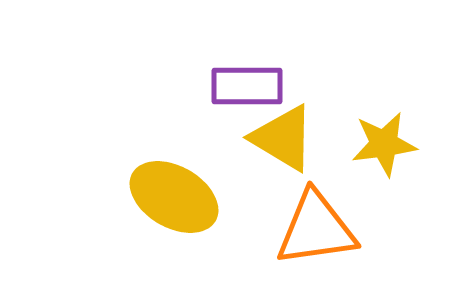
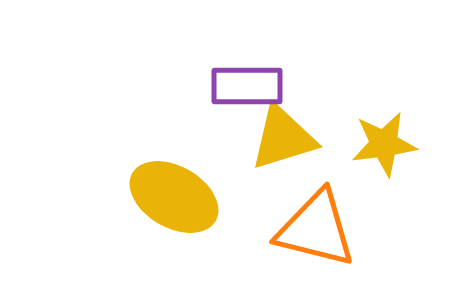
yellow triangle: rotated 48 degrees counterclockwise
orange triangle: rotated 22 degrees clockwise
